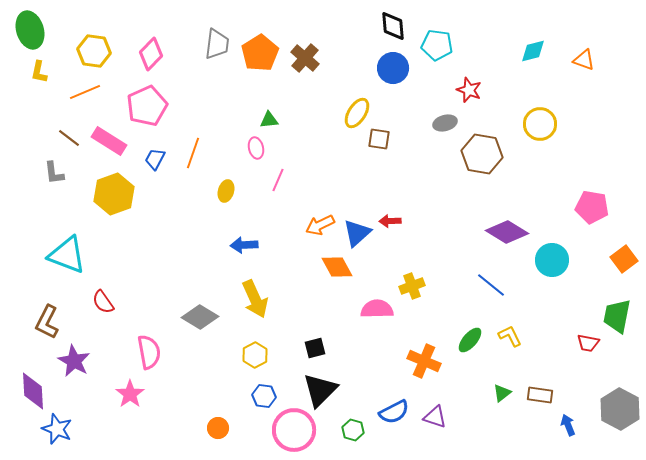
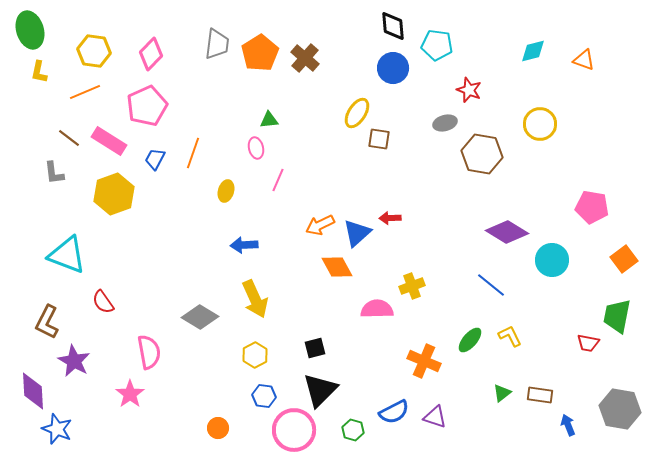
red arrow at (390, 221): moved 3 px up
gray hexagon at (620, 409): rotated 18 degrees counterclockwise
